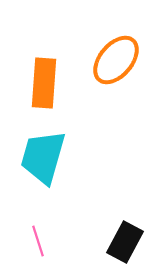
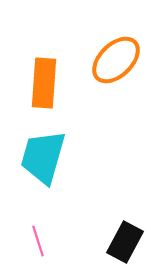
orange ellipse: rotated 6 degrees clockwise
